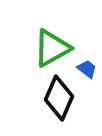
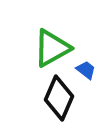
blue trapezoid: moved 1 px left, 1 px down
